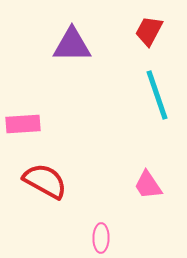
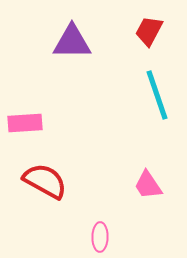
purple triangle: moved 3 px up
pink rectangle: moved 2 px right, 1 px up
pink ellipse: moved 1 px left, 1 px up
